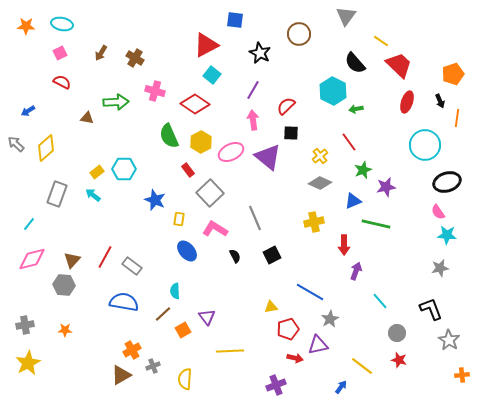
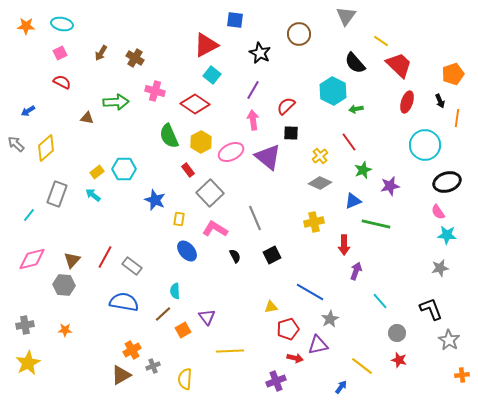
purple star at (386, 187): moved 4 px right, 1 px up
cyan line at (29, 224): moved 9 px up
purple cross at (276, 385): moved 4 px up
